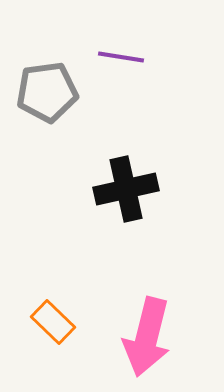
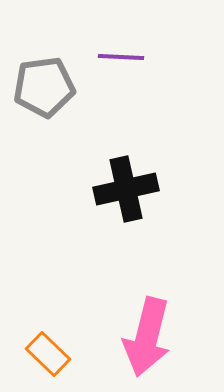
purple line: rotated 6 degrees counterclockwise
gray pentagon: moved 3 px left, 5 px up
orange rectangle: moved 5 px left, 32 px down
